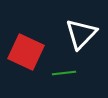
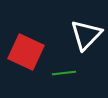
white triangle: moved 5 px right, 1 px down
